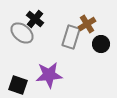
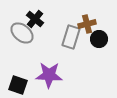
brown cross: rotated 18 degrees clockwise
black circle: moved 2 px left, 5 px up
purple star: rotated 8 degrees clockwise
